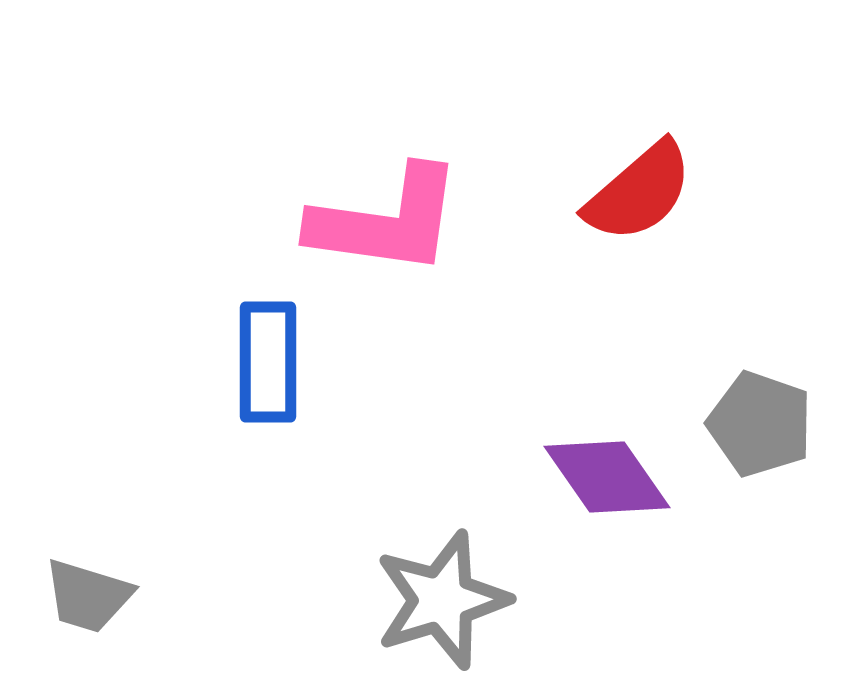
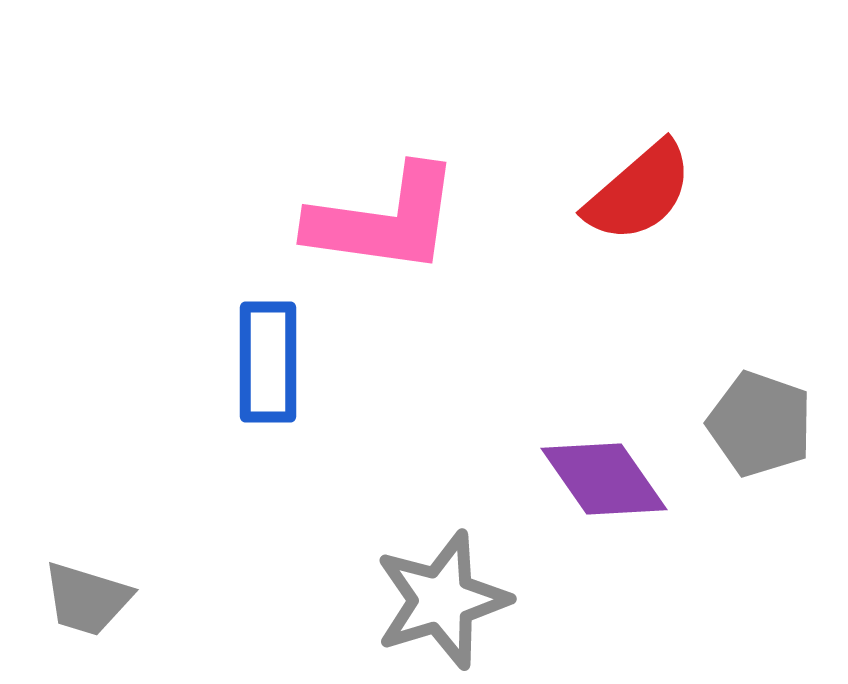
pink L-shape: moved 2 px left, 1 px up
purple diamond: moved 3 px left, 2 px down
gray trapezoid: moved 1 px left, 3 px down
